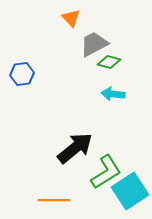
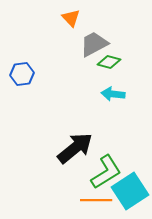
orange line: moved 42 px right
